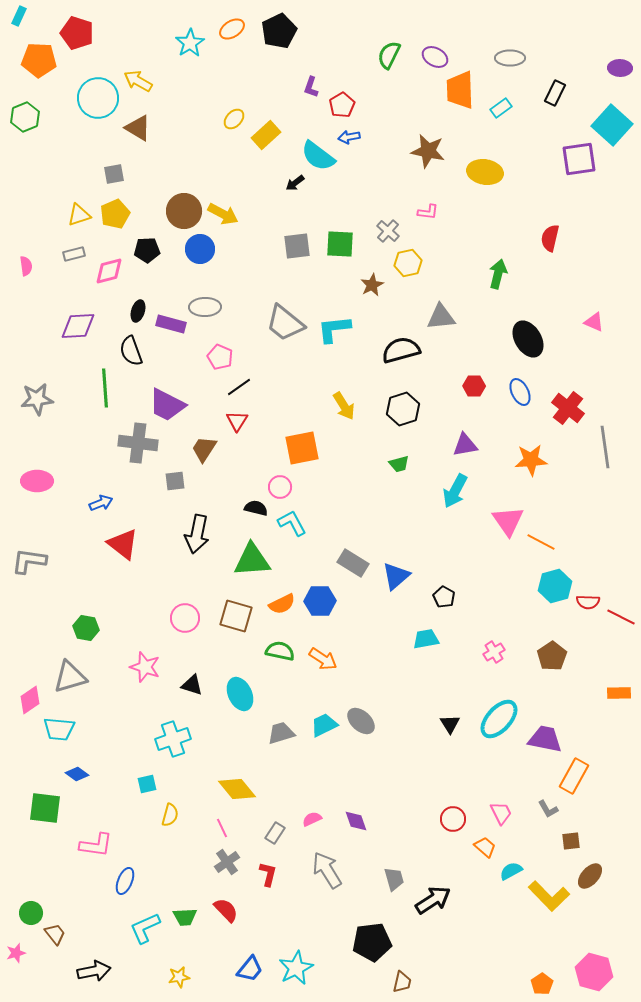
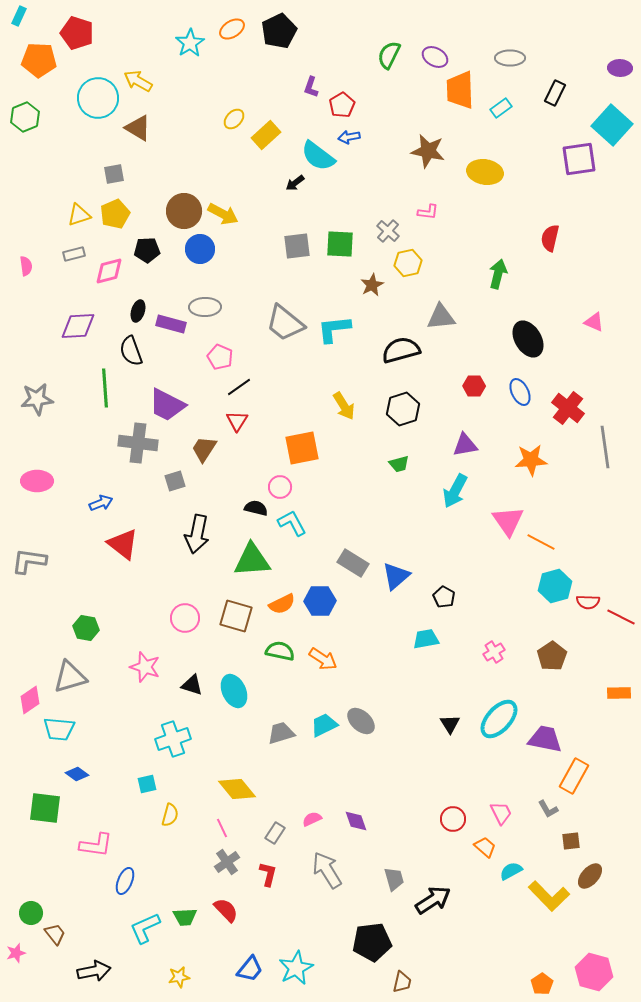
gray square at (175, 481): rotated 10 degrees counterclockwise
cyan ellipse at (240, 694): moved 6 px left, 3 px up
